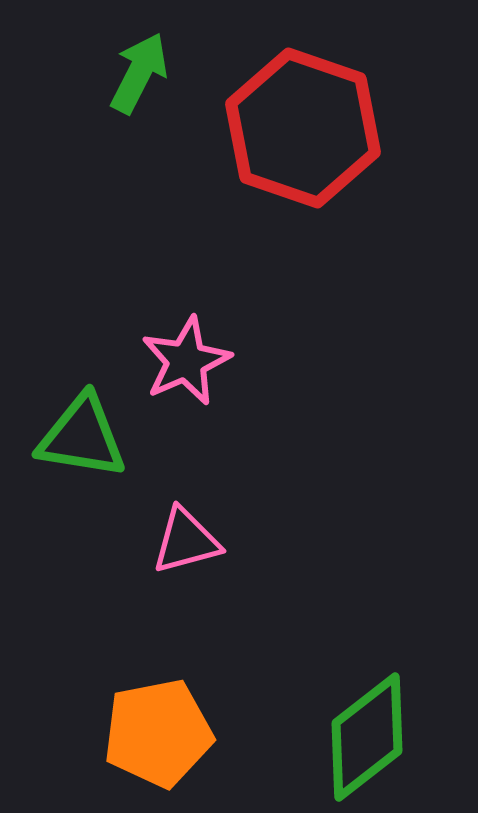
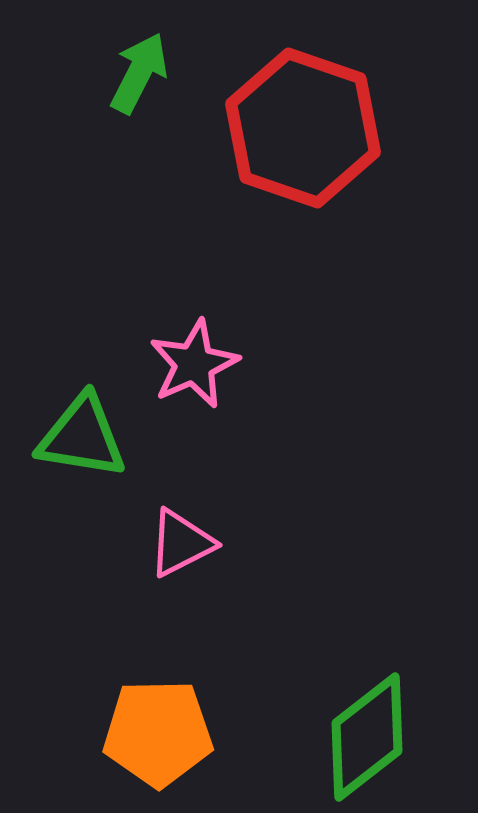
pink star: moved 8 px right, 3 px down
pink triangle: moved 5 px left, 2 px down; rotated 12 degrees counterclockwise
orange pentagon: rotated 10 degrees clockwise
